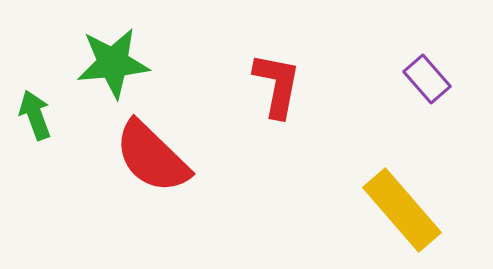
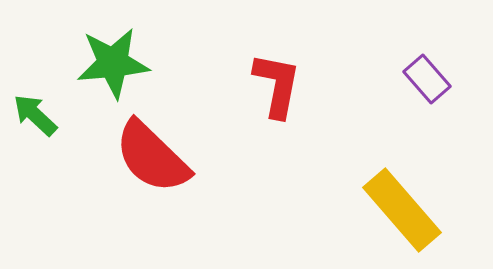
green arrow: rotated 27 degrees counterclockwise
